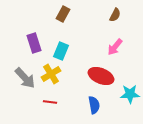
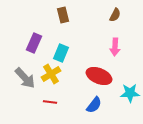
brown rectangle: moved 1 px down; rotated 42 degrees counterclockwise
purple rectangle: rotated 42 degrees clockwise
pink arrow: rotated 36 degrees counterclockwise
cyan rectangle: moved 2 px down
red ellipse: moved 2 px left
cyan star: moved 1 px up
blue semicircle: rotated 48 degrees clockwise
